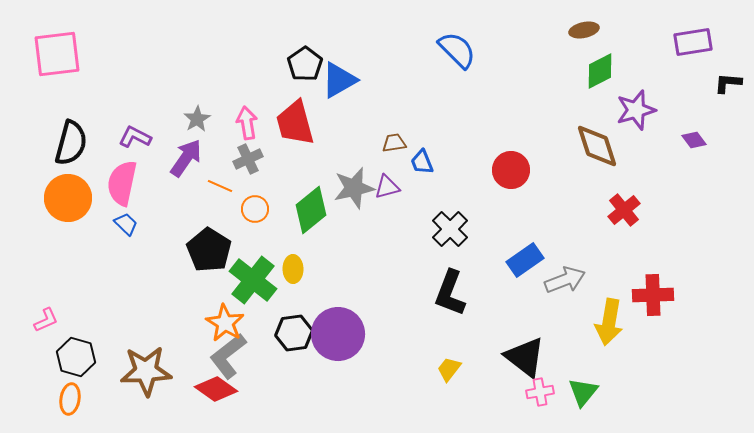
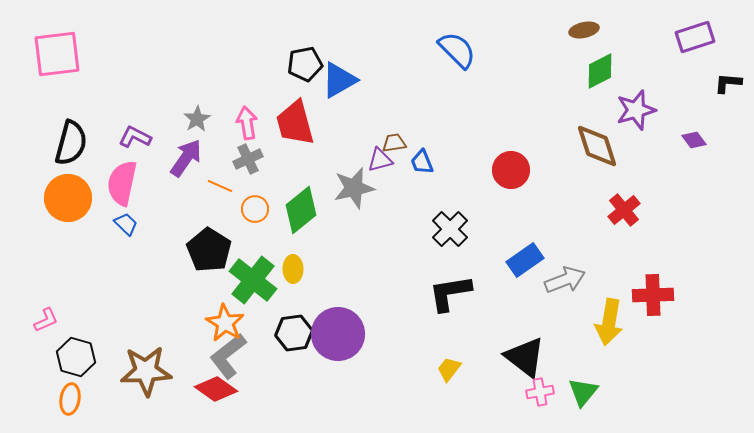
purple rectangle at (693, 42): moved 2 px right, 5 px up; rotated 9 degrees counterclockwise
black pentagon at (305, 64): rotated 24 degrees clockwise
purple triangle at (387, 187): moved 7 px left, 27 px up
green diamond at (311, 210): moved 10 px left
black L-shape at (450, 293): rotated 60 degrees clockwise
